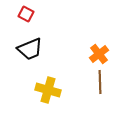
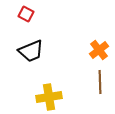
black trapezoid: moved 1 px right, 2 px down
orange cross: moved 4 px up
yellow cross: moved 1 px right, 7 px down; rotated 25 degrees counterclockwise
